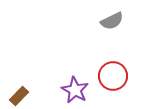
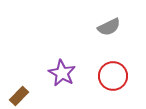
gray semicircle: moved 3 px left, 6 px down
purple star: moved 13 px left, 17 px up
